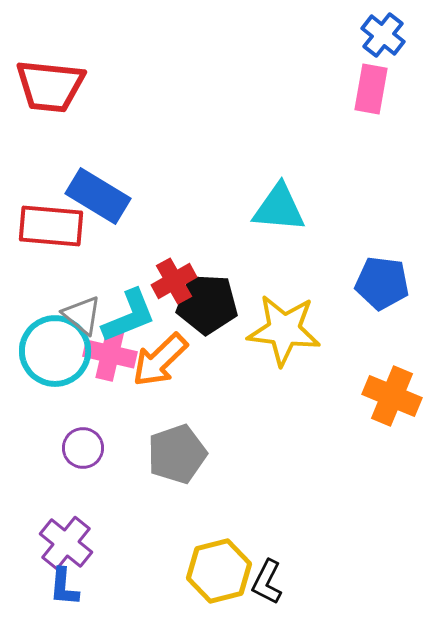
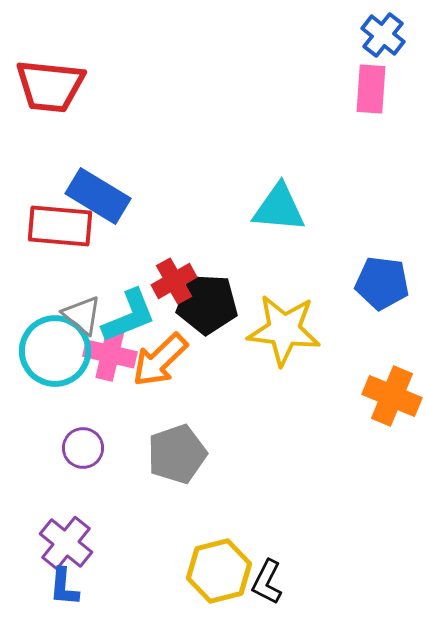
pink rectangle: rotated 6 degrees counterclockwise
red rectangle: moved 9 px right
